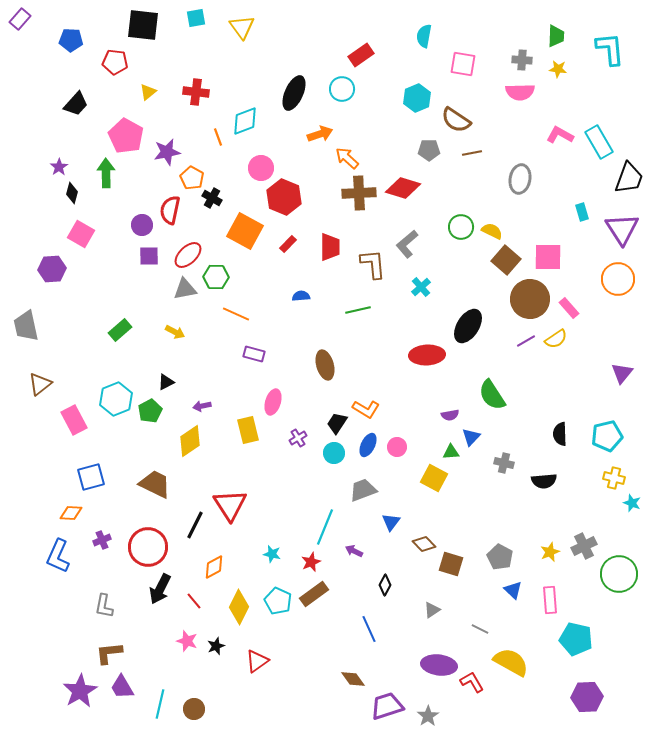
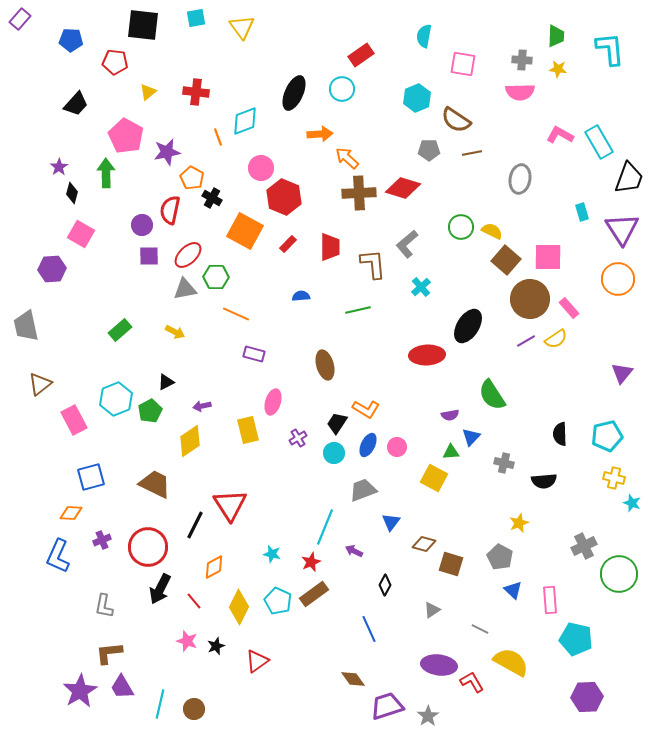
orange arrow at (320, 134): rotated 15 degrees clockwise
brown diamond at (424, 544): rotated 30 degrees counterclockwise
yellow star at (550, 552): moved 31 px left, 29 px up
